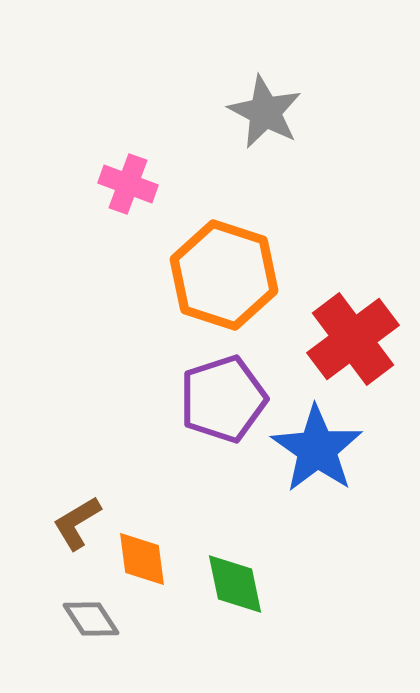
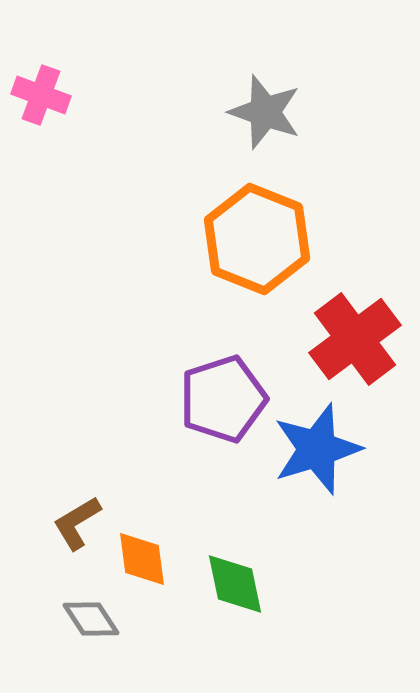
gray star: rotated 8 degrees counterclockwise
pink cross: moved 87 px left, 89 px up
orange hexagon: moved 33 px right, 36 px up; rotated 4 degrees clockwise
red cross: moved 2 px right
blue star: rotated 20 degrees clockwise
